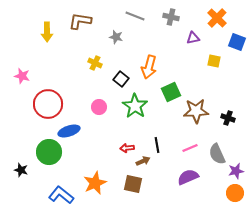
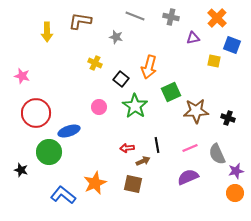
blue square: moved 5 px left, 3 px down
red circle: moved 12 px left, 9 px down
blue L-shape: moved 2 px right
